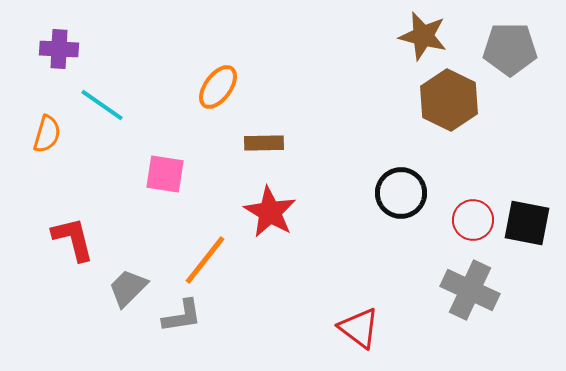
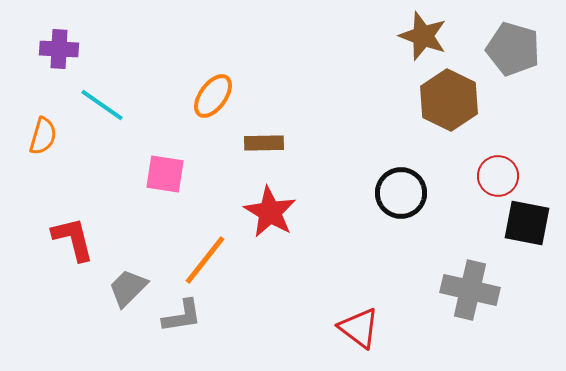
brown star: rotated 6 degrees clockwise
gray pentagon: moved 3 px right; rotated 16 degrees clockwise
orange ellipse: moved 5 px left, 9 px down
orange semicircle: moved 4 px left, 2 px down
red circle: moved 25 px right, 44 px up
gray cross: rotated 12 degrees counterclockwise
